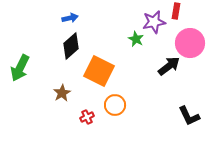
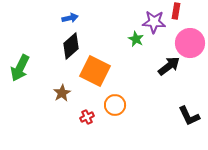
purple star: rotated 15 degrees clockwise
orange square: moved 4 px left
